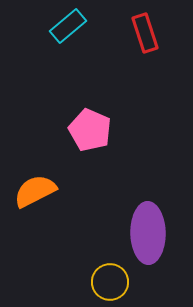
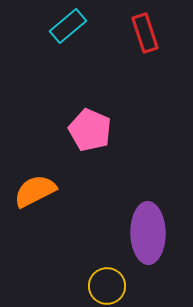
yellow circle: moved 3 px left, 4 px down
